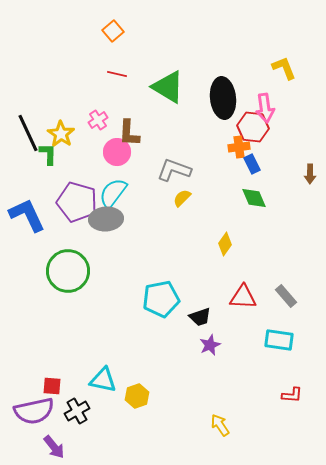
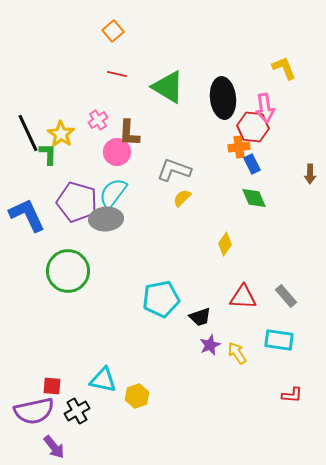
yellow arrow: moved 17 px right, 72 px up
